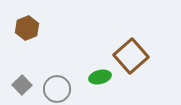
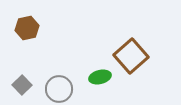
brown hexagon: rotated 10 degrees clockwise
gray circle: moved 2 px right
